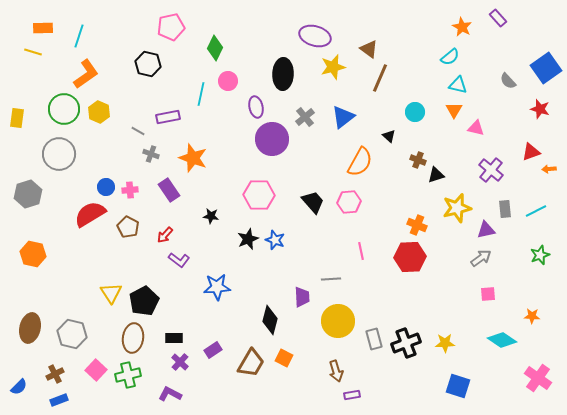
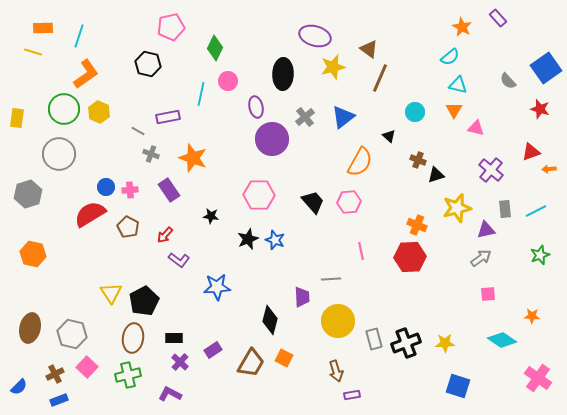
pink square at (96, 370): moved 9 px left, 3 px up
